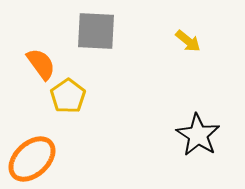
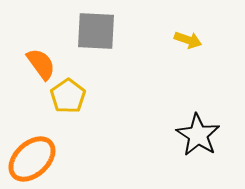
yellow arrow: moved 1 px up; rotated 20 degrees counterclockwise
